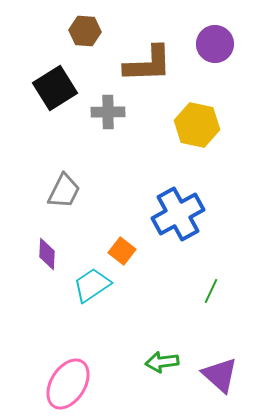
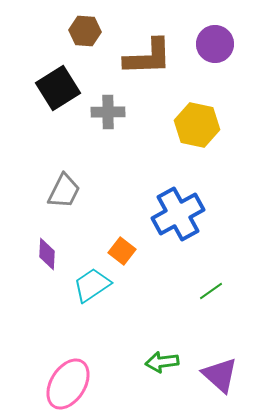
brown L-shape: moved 7 px up
black square: moved 3 px right
green line: rotated 30 degrees clockwise
